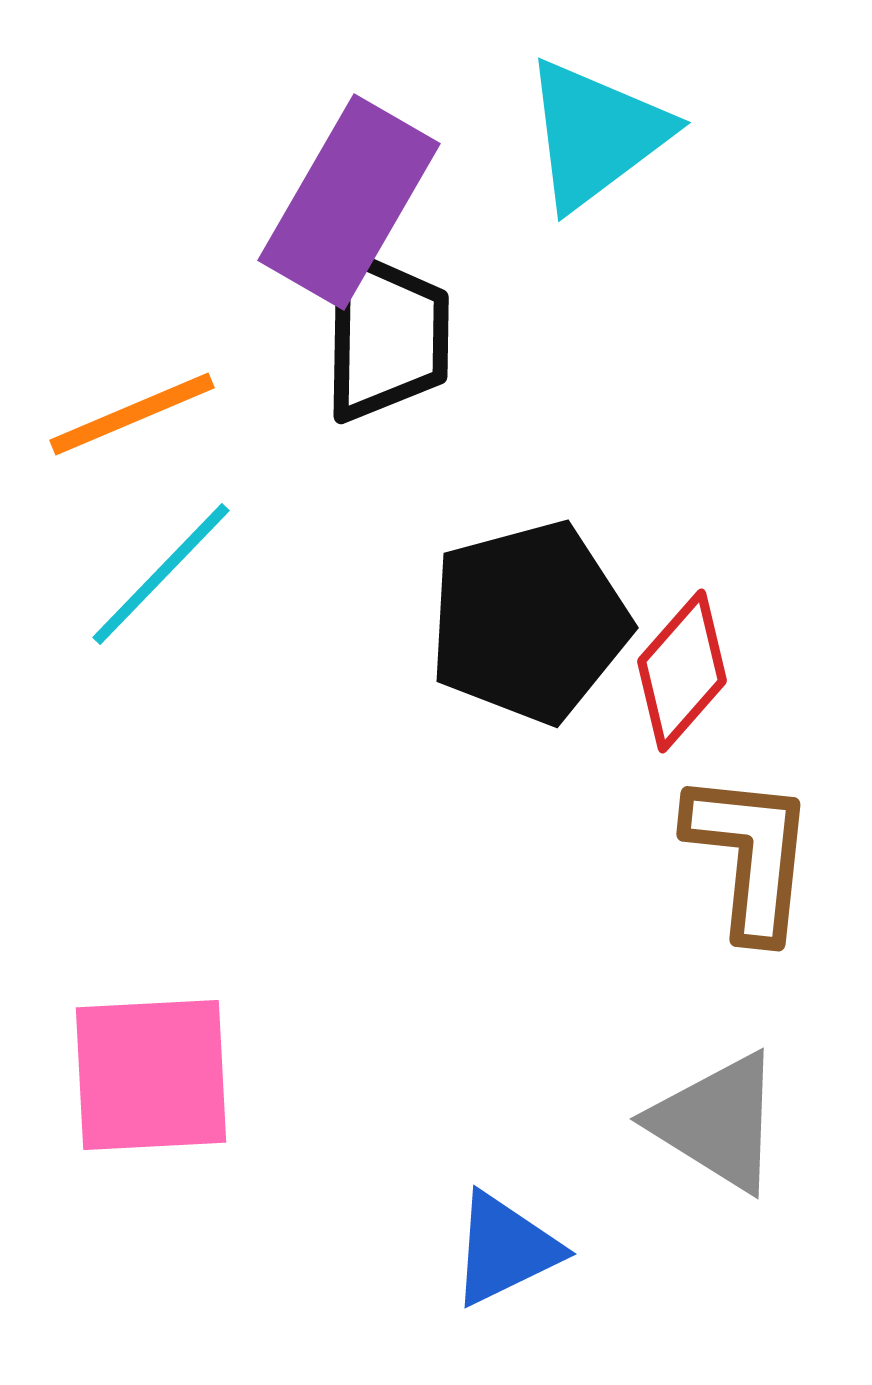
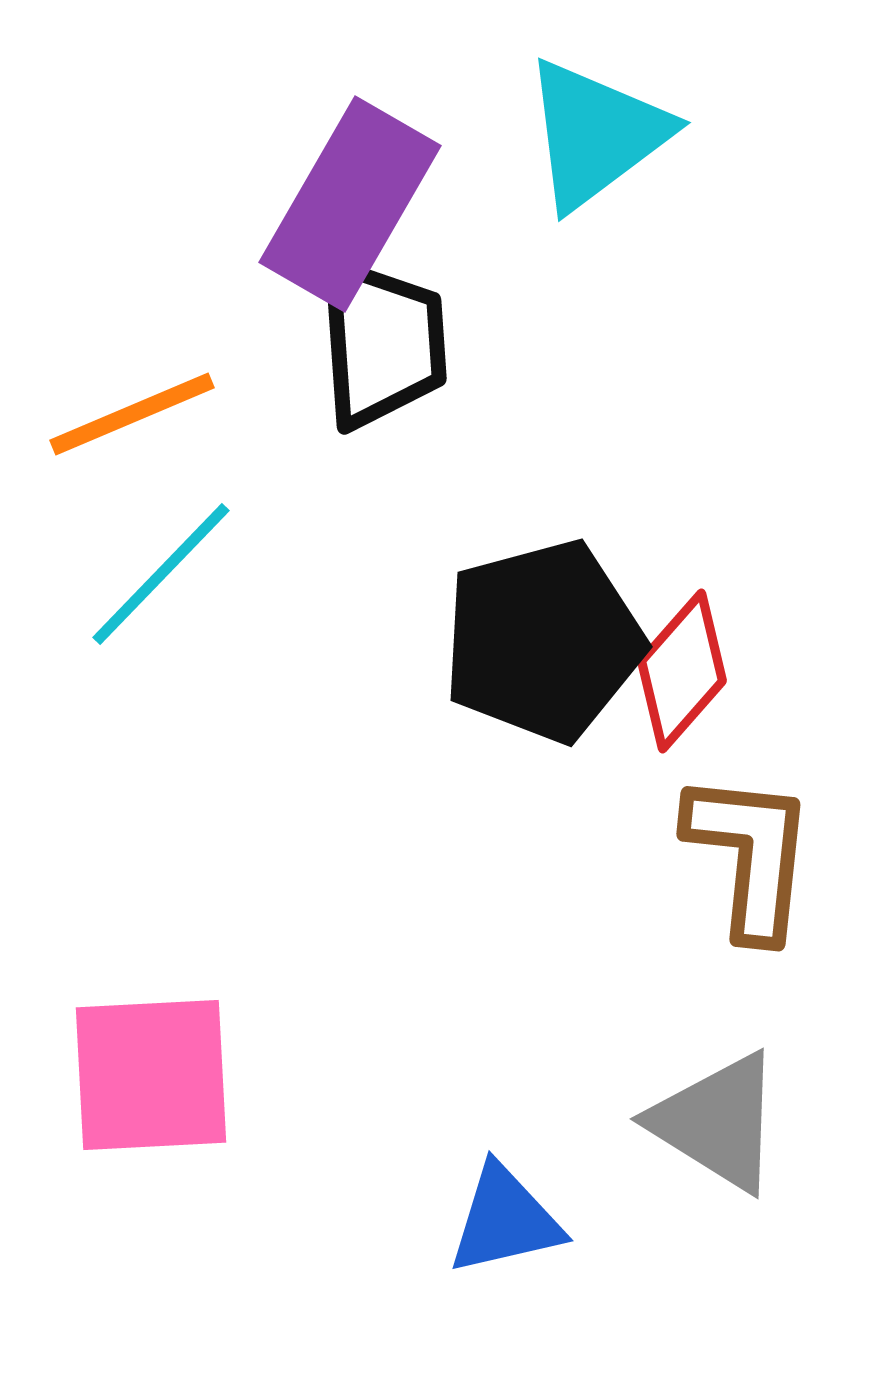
purple rectangle: moved 1 px right, 2 px down
black trapezoid: moved 4 px left, 7 px down; rotated 5 degrees counterclockwise
black pentagon: moved 14 px right, 19 px down
blue triangle: moved 29 px up; rotated 13 degrees clockwise
